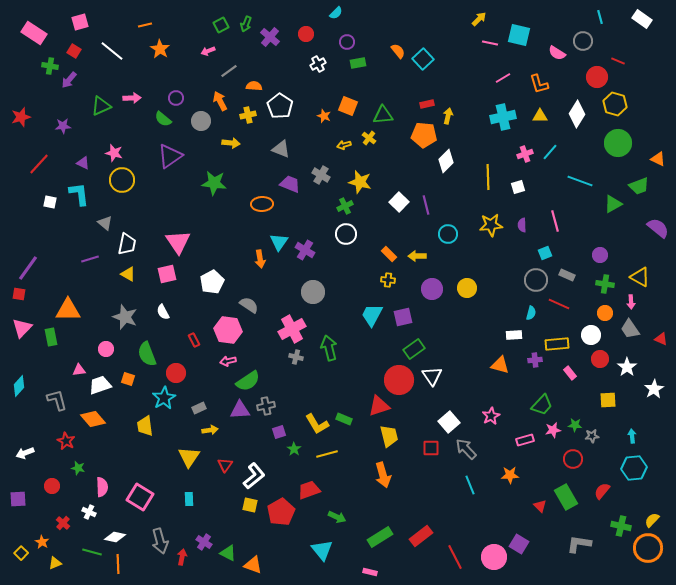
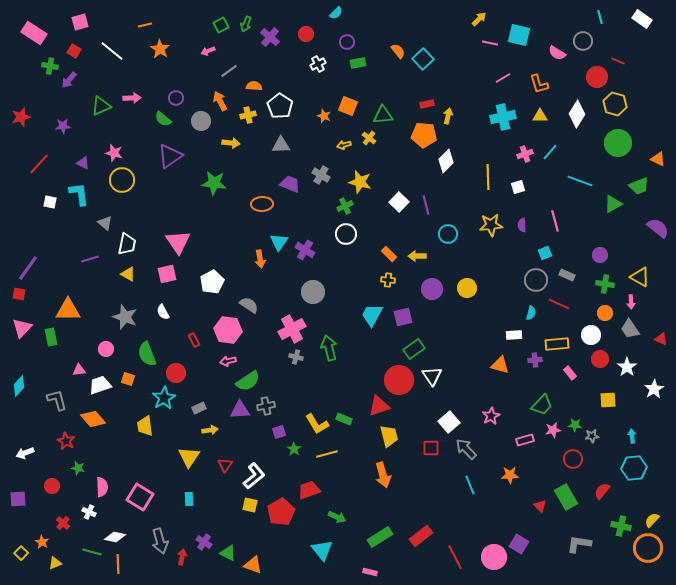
gray triangle at (281, 149): moved 4 px up; rotated 24 degrees counterclockwise
